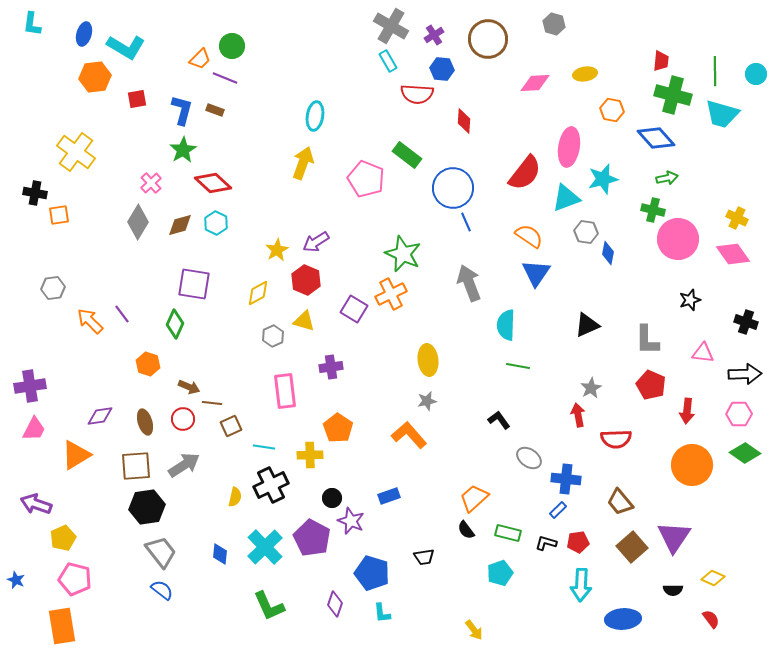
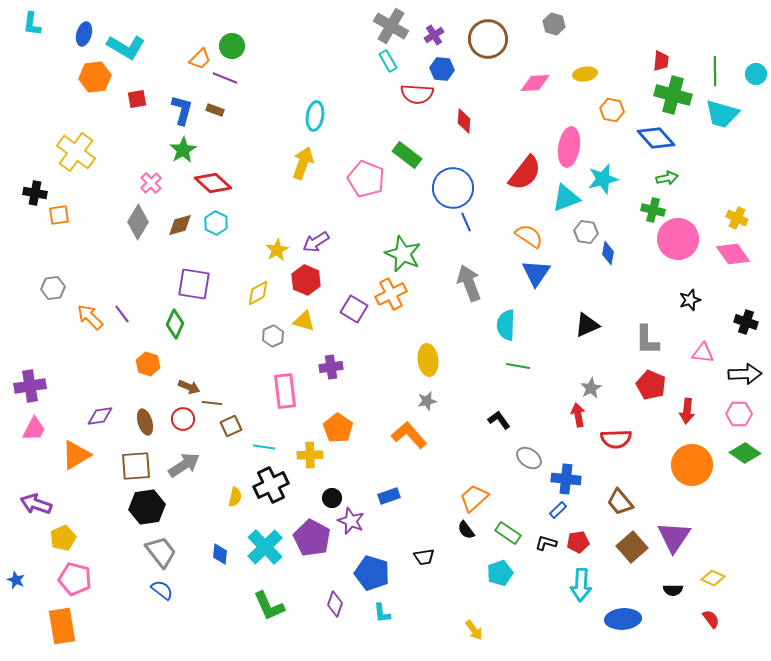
orange arrow at (90, 321): moved 4 px up
green rectangle at (508, 533): rotated 20 degrees clockwise
